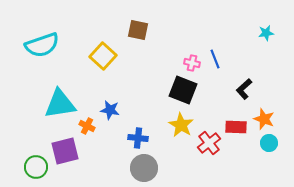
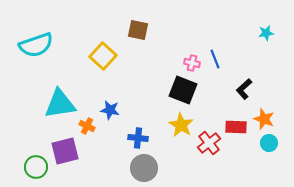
cyan semicircle: moved 6 px left
